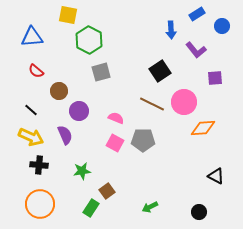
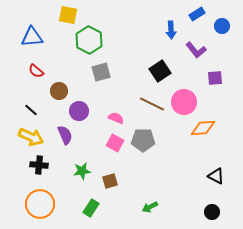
brown square: moved 3 px right, 10 px up; rotated 21 degrees clockwise
black circle: moved 13 px right
